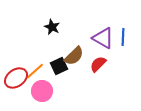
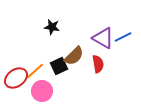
black star: rotated 14 degrees counterclockwise
blue line: rotated 60 degrees clockwise
red semicircle: rotated 126 degrees clockwise
